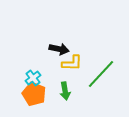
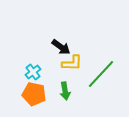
black arrow: moved 2 px right, 2 px up; rotated 24 degrees clockwise
cyan cross: moved 6 px up
orange pentagon: rotated 10 degrees counterclockwise
